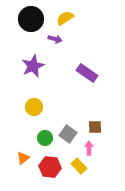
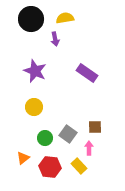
yellow semicircle: rotated 24 degrees clockwise
purple arrow: rotated 64 degrees clockwise
purple star: moved 2 px right, 5 px down; rotated 25 degrees counterclockwise
